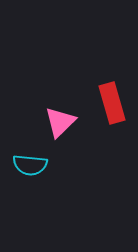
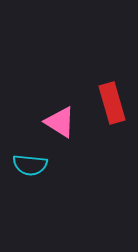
pink triangle: rotated 44 degrees counterclockwise
